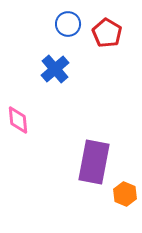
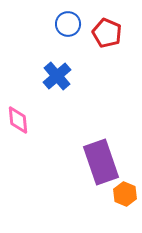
red pentagon: rotated 8 degrees counterclockwise
blue cross: moved 2 px right, 7 px down
purple rectangle: moved 7 px right; rotated 30 degrees counterclockwise
